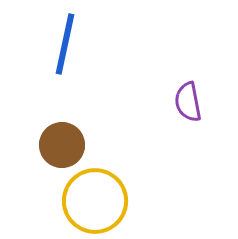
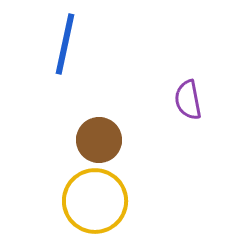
purple semicircle: moved 2 px up
brown circle: moved 37 px right, 5 px up
